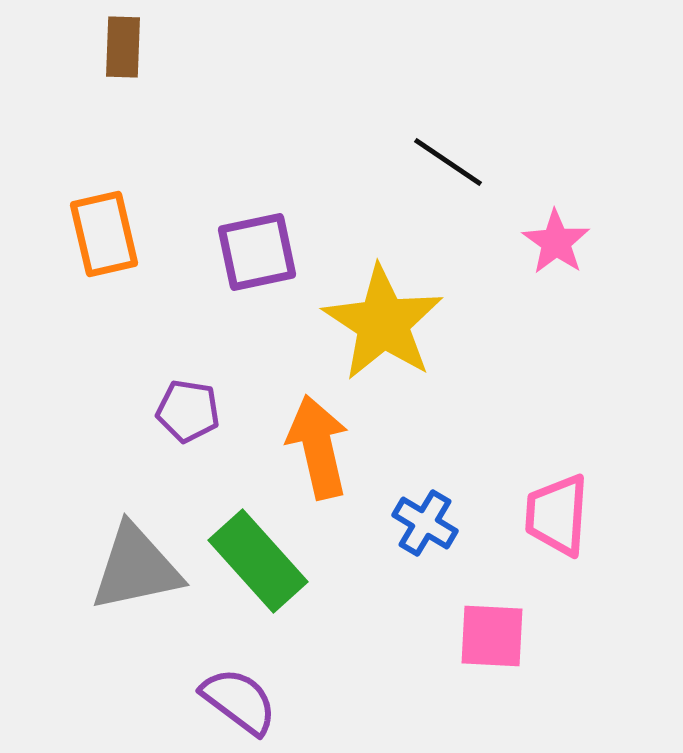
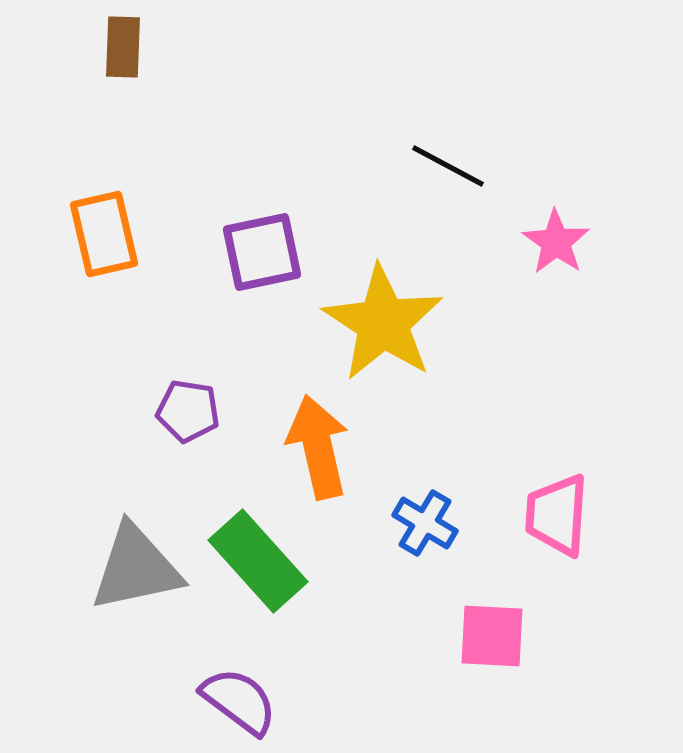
black line: moved 4 px down; rotated 6 degrees counterclockwise
purple square: moved 5 px right
